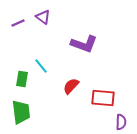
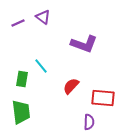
purple semicircle: moved 32 px left
